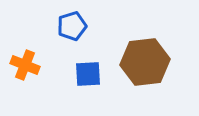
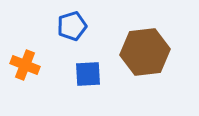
brown hexagon: moved 10 px up
